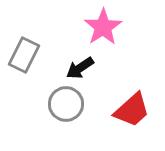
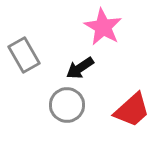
pink star: rotated 9 degrees counterclockwise
gray rectangle: rotated 56 degrees counterclockwise
gray circle: moved 1 px right, 1 px down
